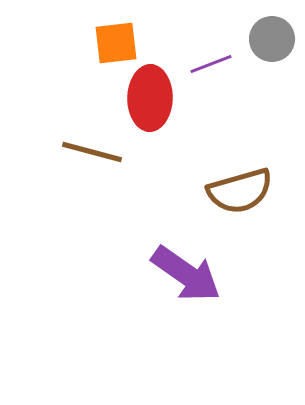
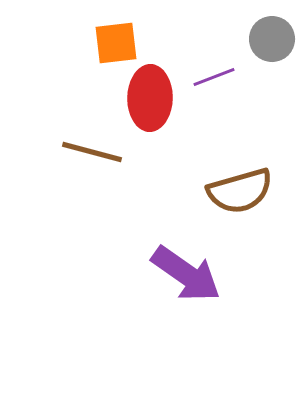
purple line: moved 3 px right, 13 px down
